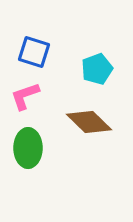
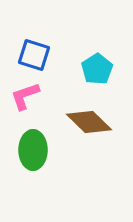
blue square: moved 3 px down
cyan pentagon: rotated 12 degrees counterclockwise
green ellipse: moved 5 px right, 2 px down
